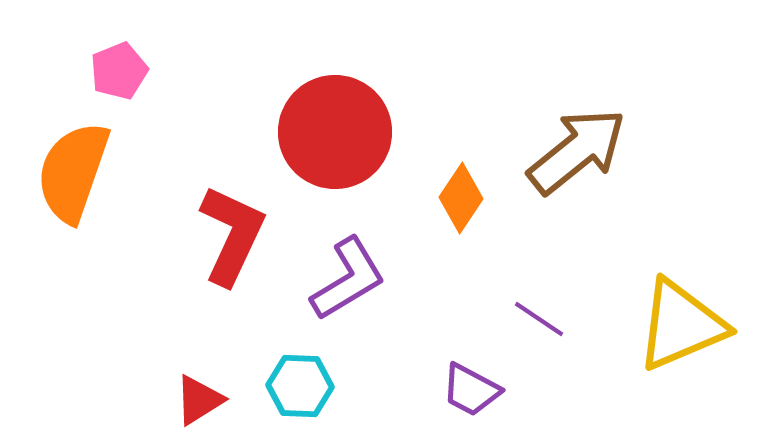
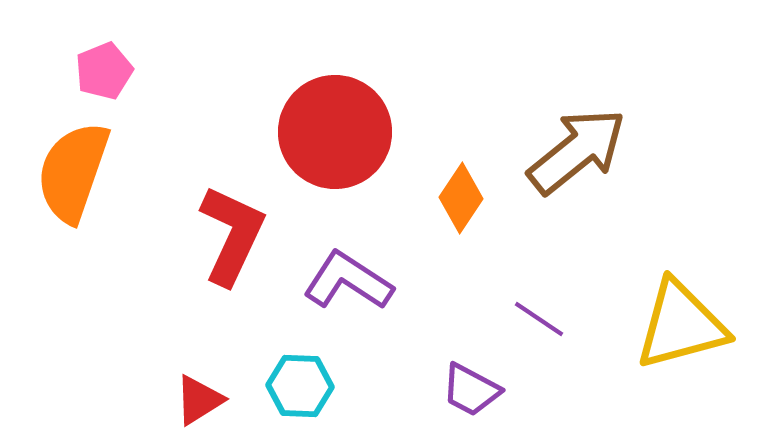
pink pentagon: moved 15 px left
purple L-shape: moved 2 px down; rotated 116 degrees counterclockwise
yellow triangle: rotated 8 degrees clockwise
